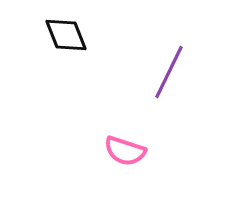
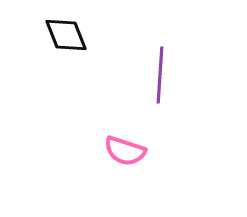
purple line: moved 9 px left, 3 px down; rotated 22 degrees counterclockwise
